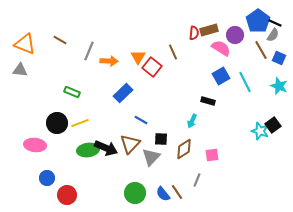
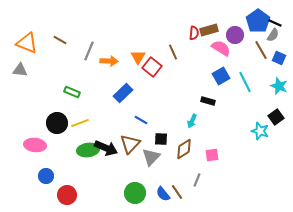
orange triangle at (25, 44): moved 2 px right, 1 px up
black square at (273, 125): moved 3 px right, 8 px up
blue circle at (47, 178): moved 1 px left, 2 px up
